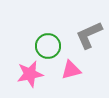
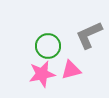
pink star: moved 12 px right
